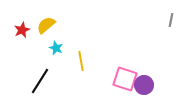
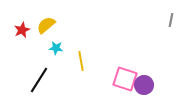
cyan star: rotated 16 degrees counterclockwise
black line: moved 1 px left, 1 px up
